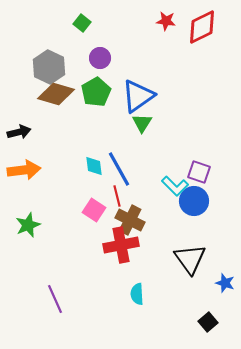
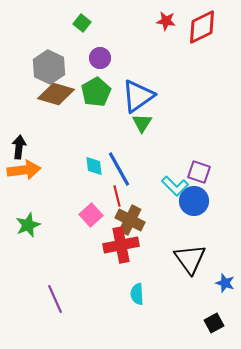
black arrow: moved 15 px down; rotated 70 degrees counterclockwise
pink square: moved 3 px left, 5 px down; rotated 15 degrees clockwise
black square: moved 6 px right, 1 px down; rotated 12 degrees clockwise
